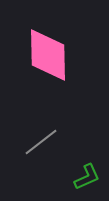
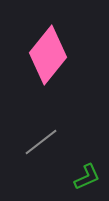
pink diamond: rotated 40 degrees clockwise
